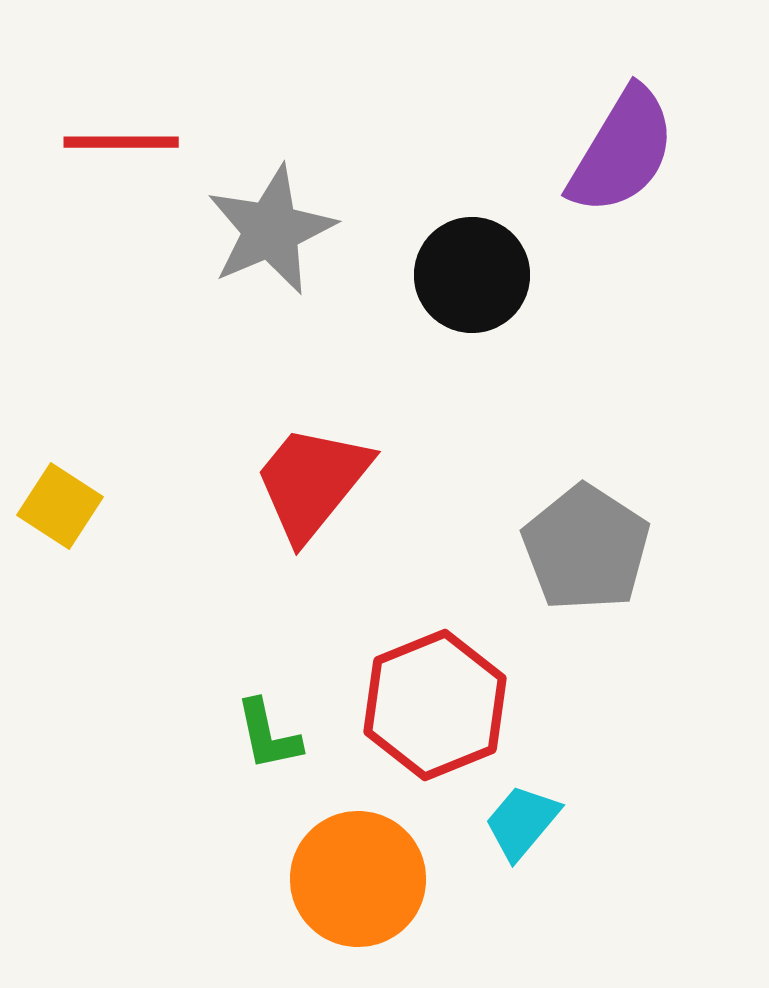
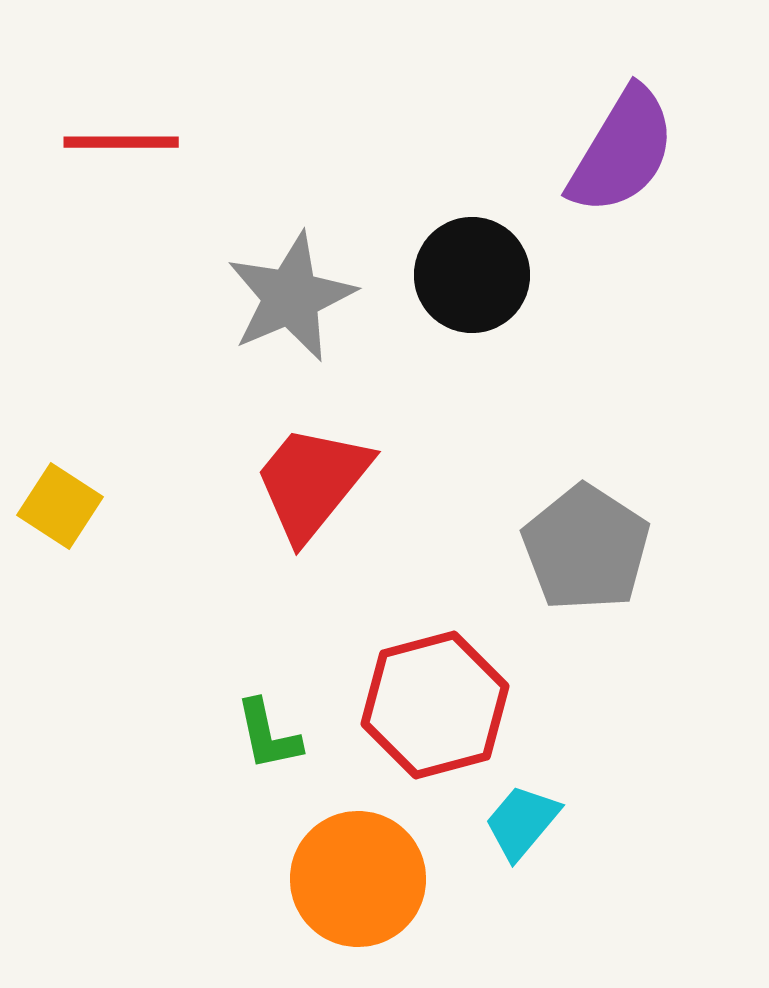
gray star: moved 20 px right, 67 px down
red hexagon: rotated 7 degrees clockwise
